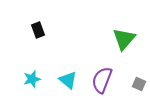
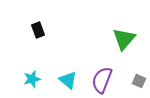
gray square: moved 3 px up
